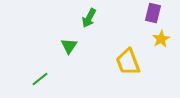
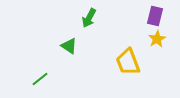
purple rectangle: moved 2 px right, 3 px down
yellow star: moved 4 px left
green triangle: rotated 30 degrees counterclockwise
